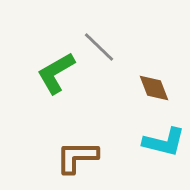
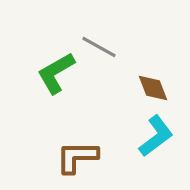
gray line: rotated 15 degrees counterclockwise
brown diamond: moved 1 px left
cyan L-shape: moved 8 px left, 6 px up; rotated 51 degrees counterclockwise
